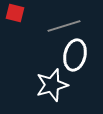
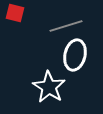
gray line: moved 2 px right
white star: moved 3 px left, 2 px down; rotated 24 degrees counterclockwise
